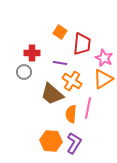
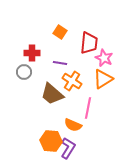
red trapezoid: moved 7 px right, 1 px up
orange semicircle: moved 2 px right, 11 px down; rotated 72 degrees counterclockwise
purple L-shape: moved 6 px left, 5 px down
